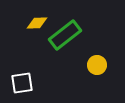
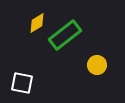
yellow diamond: rotated 30 degrees counterclockwise
white square: rotated 20 degrees clockwise
